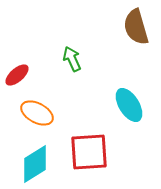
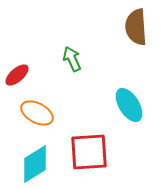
brown semicircle: rotated 12 degrees clockwise
